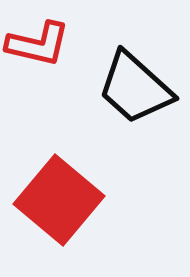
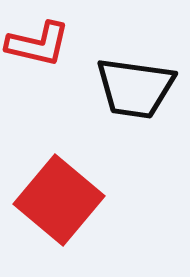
black trapezoid: rotated 34 degrees counterclockwise
